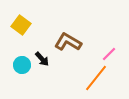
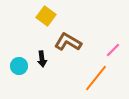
yellow square: moved 25 px right, 9 px up
pink line: moved 4 px right, 4 px up
black arrow: rotated 35 degrees clockwise
cyan circle: moved 3 px left, 1 px down
